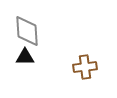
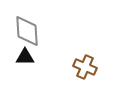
brown cross: rotated 30 degrees clockwise
